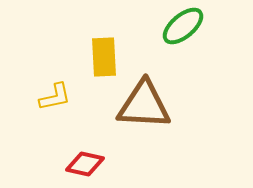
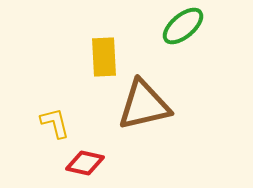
yellow L-shape: moved 26 px down; rotated 92 degrees counterclockwise
brown triangle: rotated 16 degrees counterclockwise
red diamond: moved 1 px up
